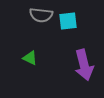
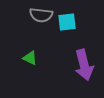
cyan square: moved 1 px left, 1 px down
